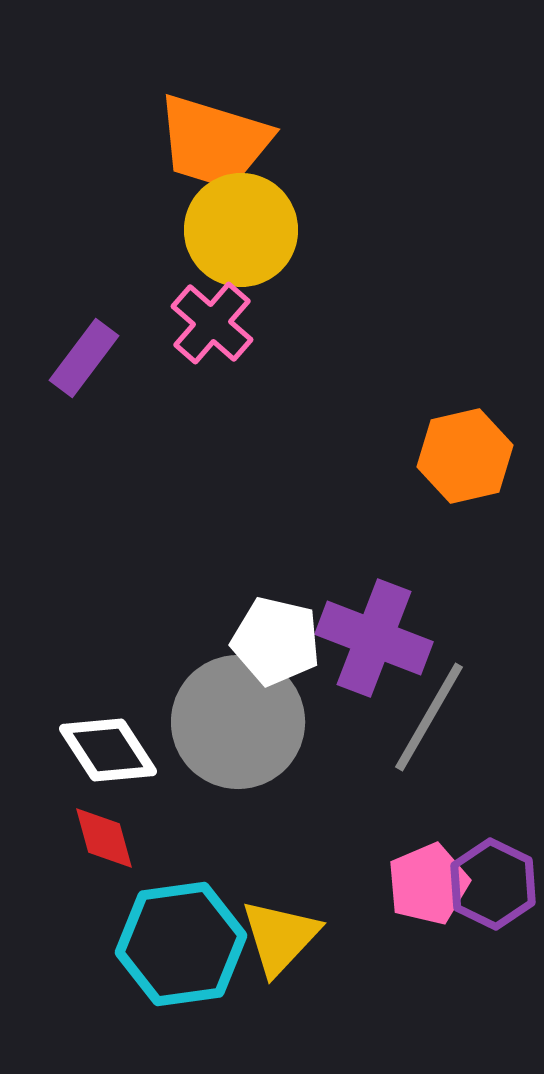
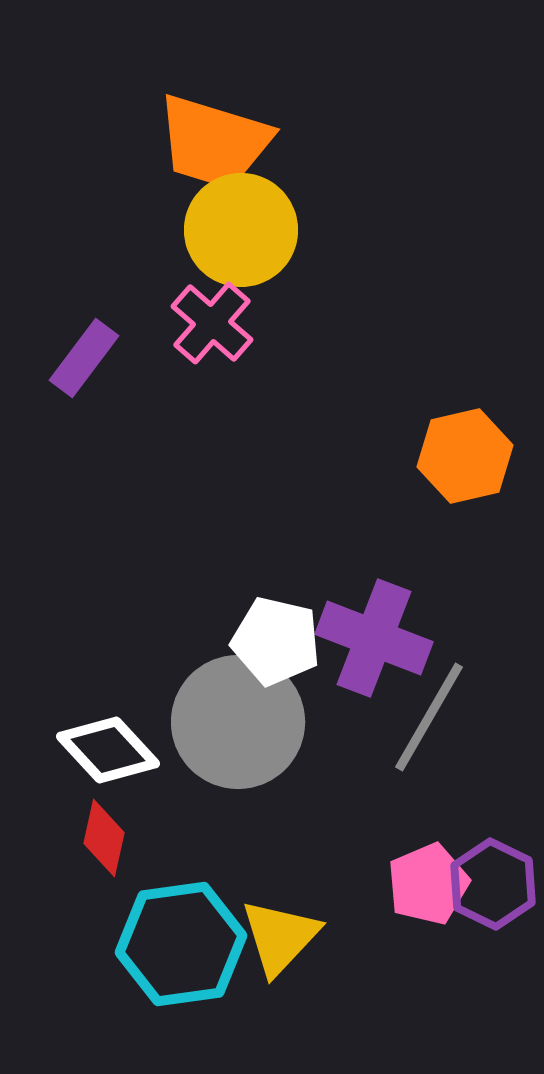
white diamond: rotated 10 degrees counterclockwise
red diamond: rotated 28 degrees clockwise
